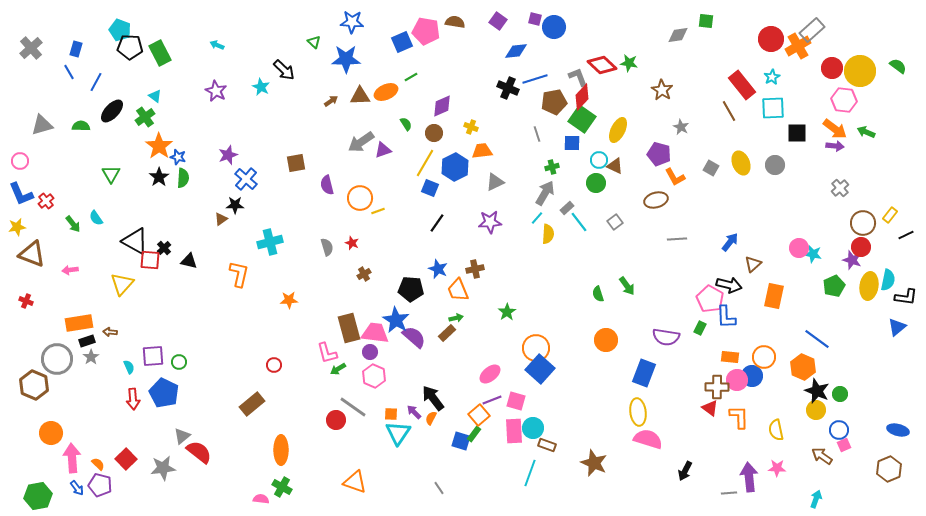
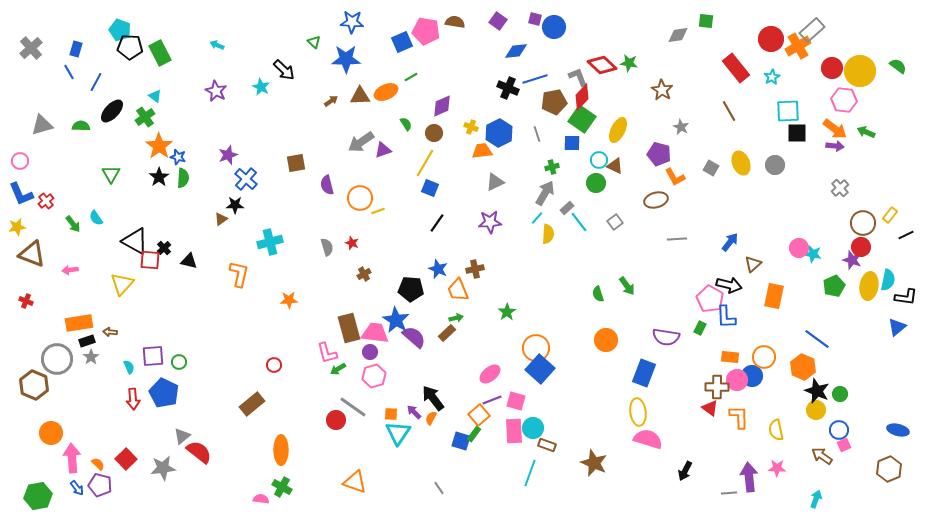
red rectangle at (742, 85): moved 6 px left, 17 px up
cyan square at (773, 108): moved 15 px right, 3 px down
blue hexagon at (455, 167): moved 44 px right, 34 px up
pink hexagon at (374, 376): rotated 20 degrees clockwise
